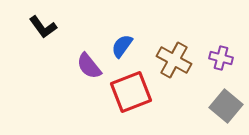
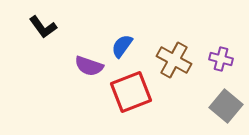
purple cross: moved 1 px down
purple semicircle: rotated 32 degrees counterclockwise
